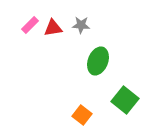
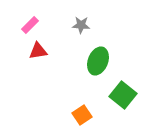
red triangle: moved 15 px left, 23 px down
green square: moved 2 px left, 5 px up
orange square: rotated 18 degrees clockwise
